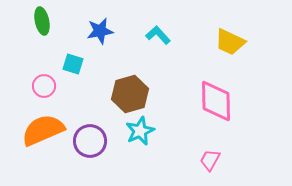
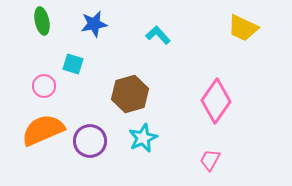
blue star: moved 6 px left, 7 px up
yellow trapezoid: moved 13 px right, 14 px up
pink diamond: rotated 36 degrees clockwise
cyan star: moved 3 px right, 7 px down
